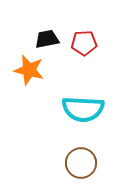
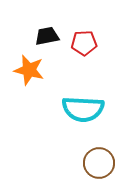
black trapezoid: moved 3 px up
brown circle: moved 18 px right
